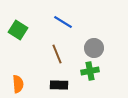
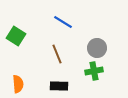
green square: moved 2 px left, 6 px down
gray circle: moved 3 px right
green cross: moved 4 px right
black rectangle: moved 1 px down
